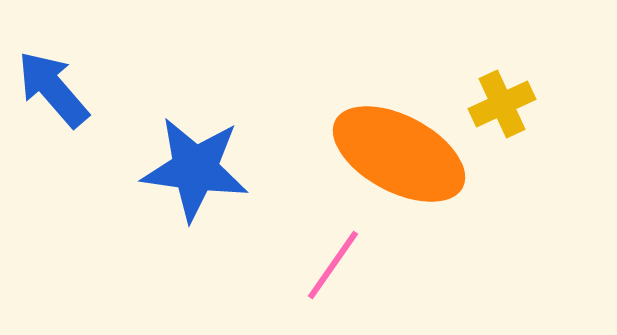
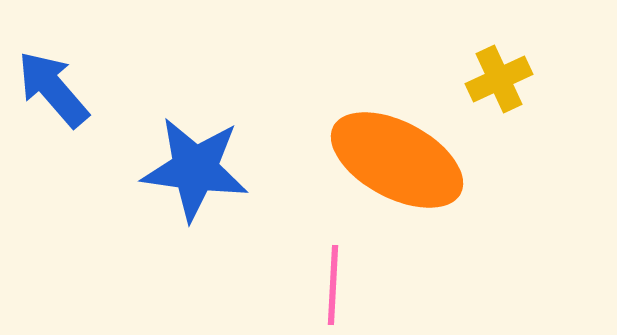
yellow cross: moved 3 px left, 25 px up
orange ellipse: moved 2 px left, 6 px down
pink line: moved 20 px down; rotated 32 degrees counterclockwise
